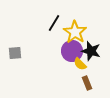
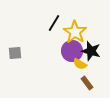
yellow semicircle: rotated 16 degrees counterclockwise
brown rectangle: rotated 16 degrees counterclockwise
